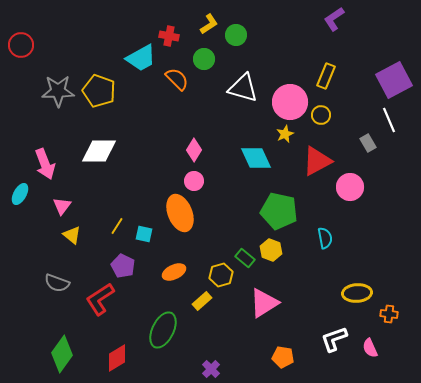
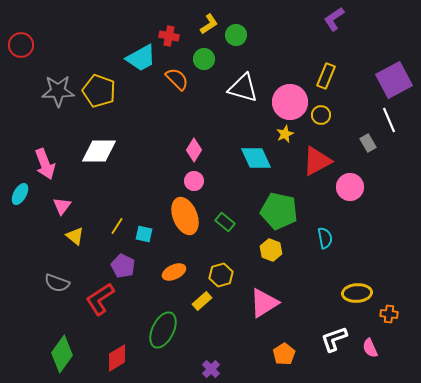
orange ellipse at (180, 213): moved 5 px right, 3 px down
yellow triangle at (72, 235): moved 3 px right, 1 px down
green rectangle at (245, 258): moved 20 px left, 36 px up
orange pentagon at (283, 357): moved 1 px right, 3 px up; rotated 30 degrees clockwise
